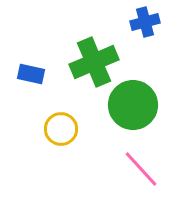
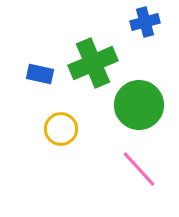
green cross: moved 1 px left, 1 px down
blue rectangle: moved 9 px right
green circle: moved 6 px right
pink line: moved 2 px left
